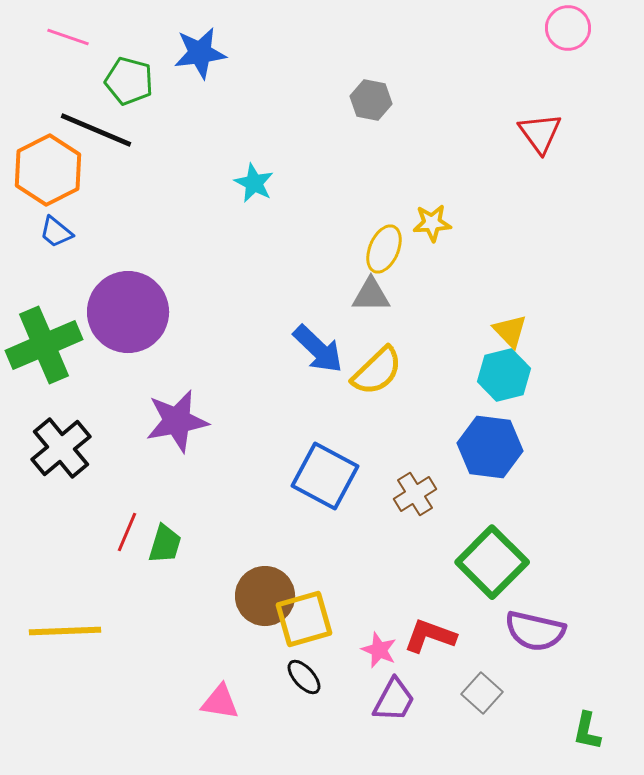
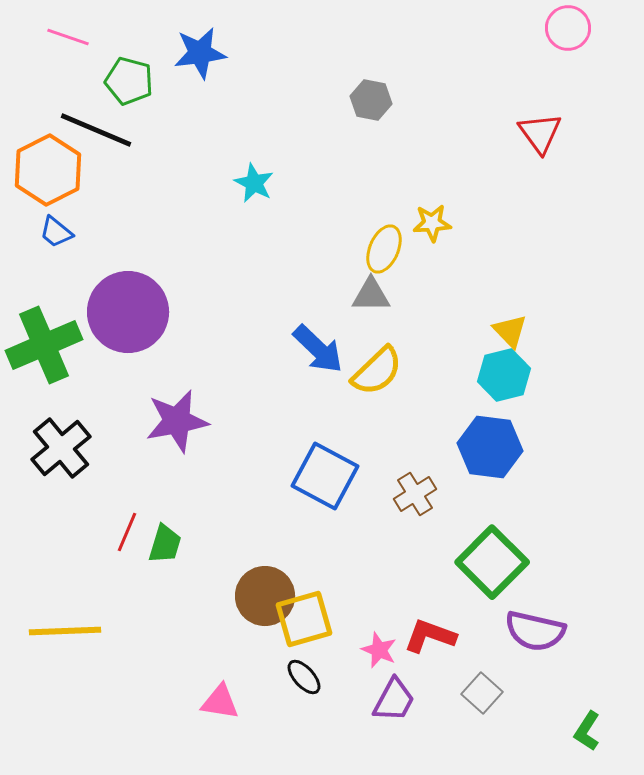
green L-shape: rotated 21 degrees clockwise
